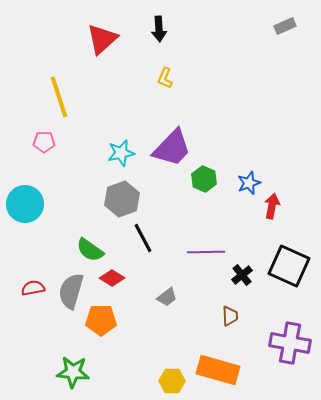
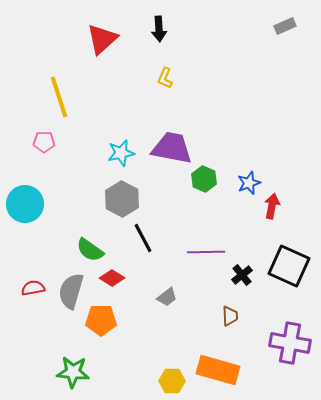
purple trapezoid: rotated 123 degrees counterclockwise
gray hexagon: rotated 12 degrees counterclockwise
